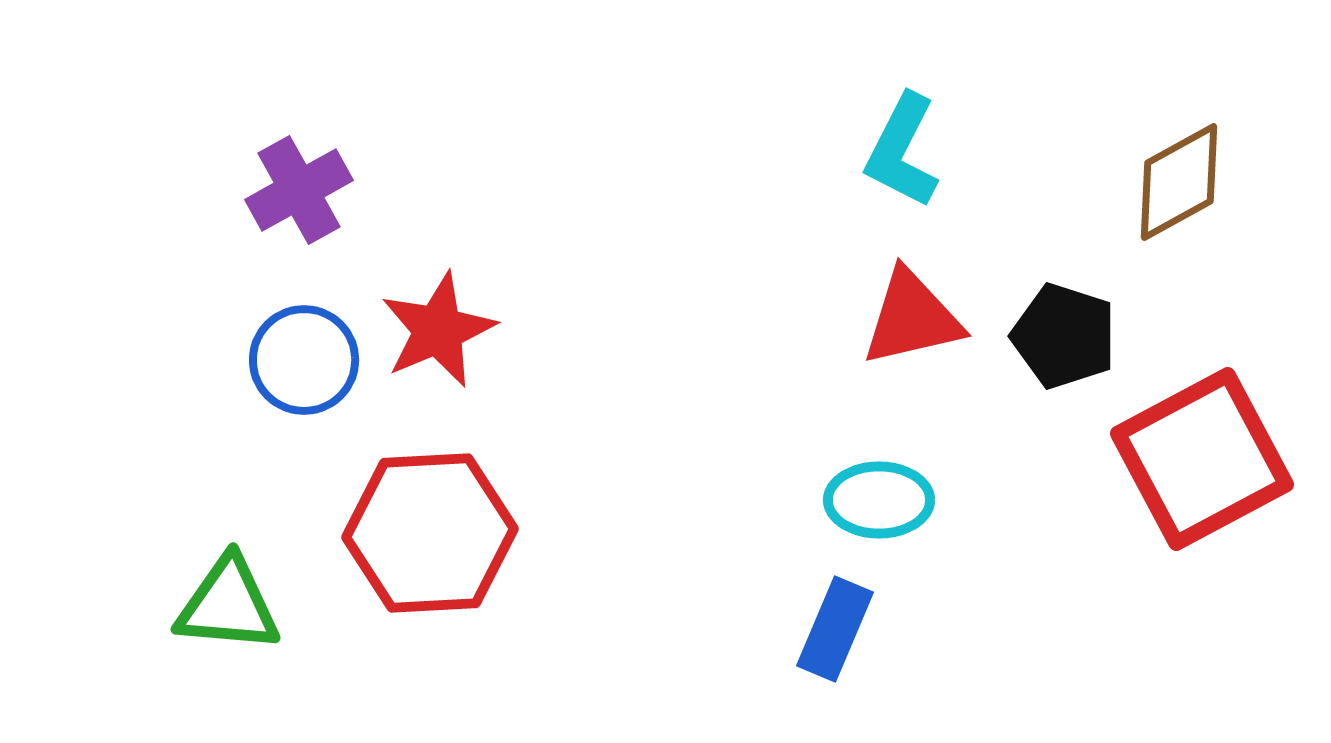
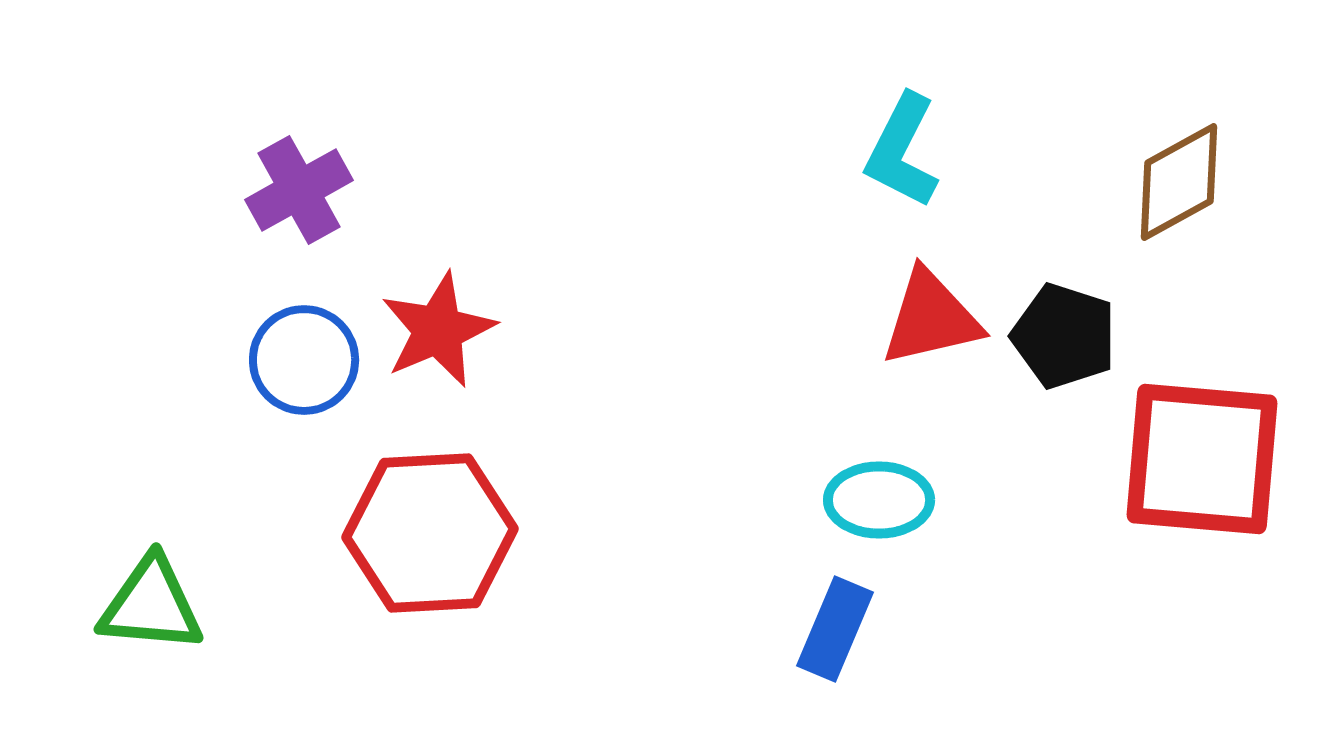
red triangle: moved 19 px right
red square: rotated 33 degrees clockwise
green triangle: moved 77 px left
